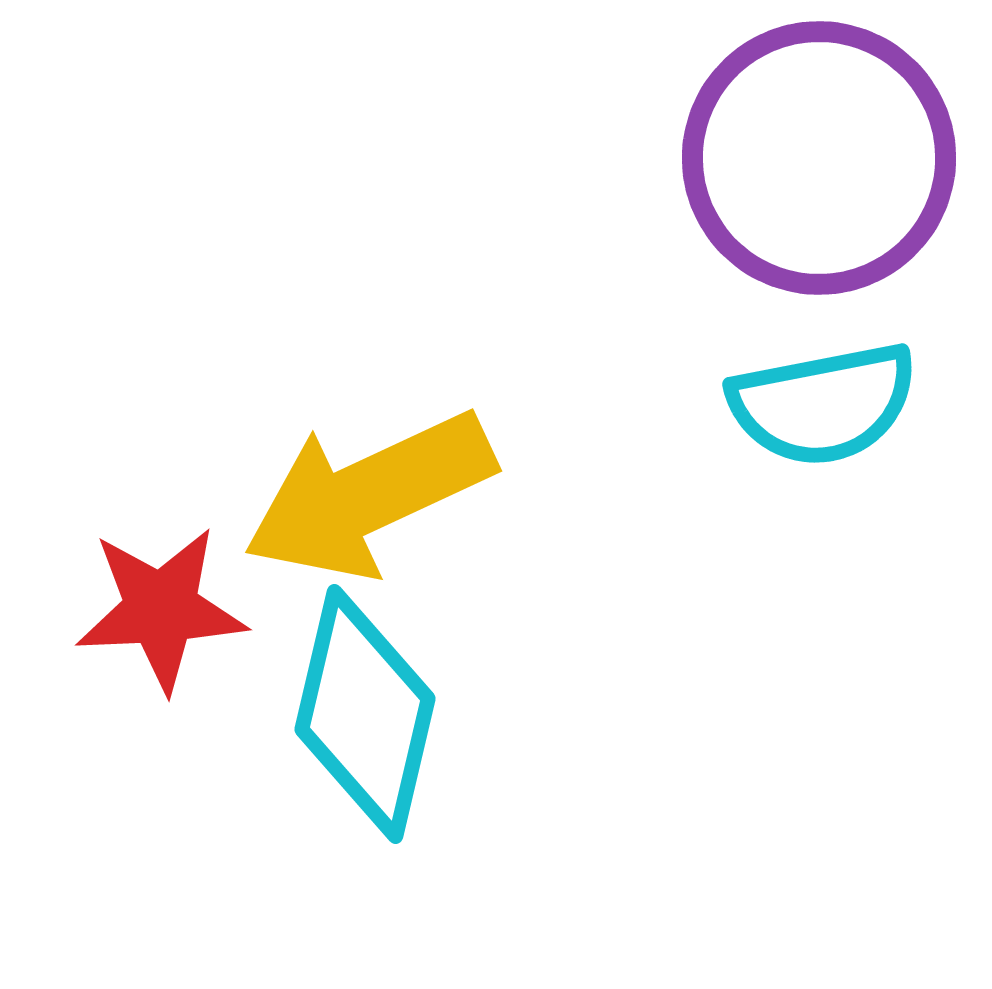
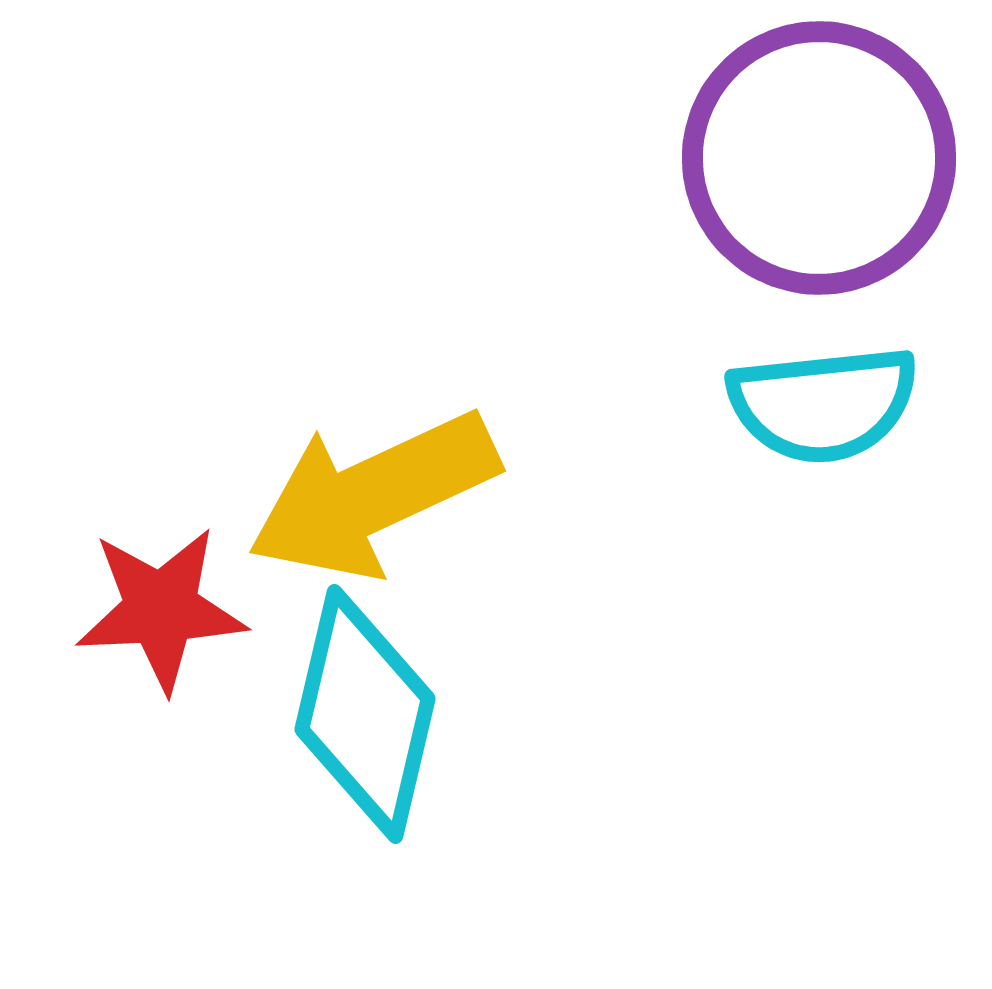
cyan semicircle: rotated 5 degrees clockwise
yellow arrow: moved 4 px right
